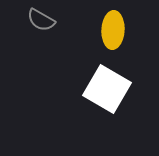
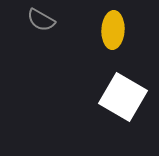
white square: moved 16 px right, 8 px down
